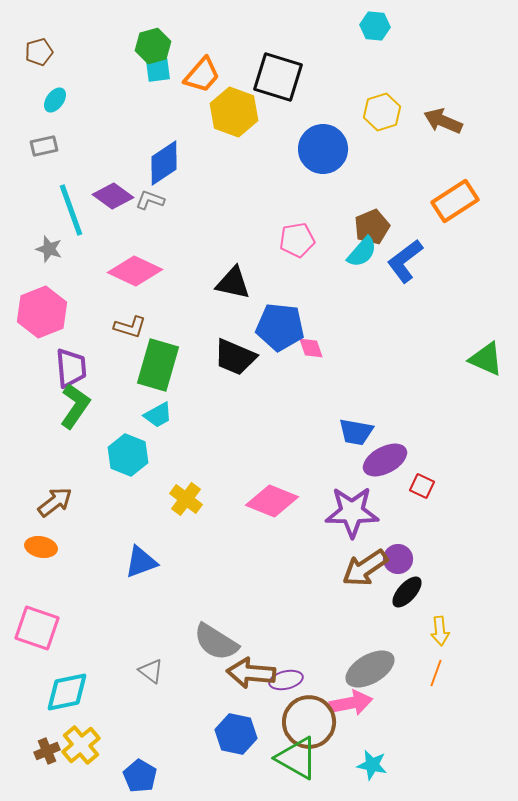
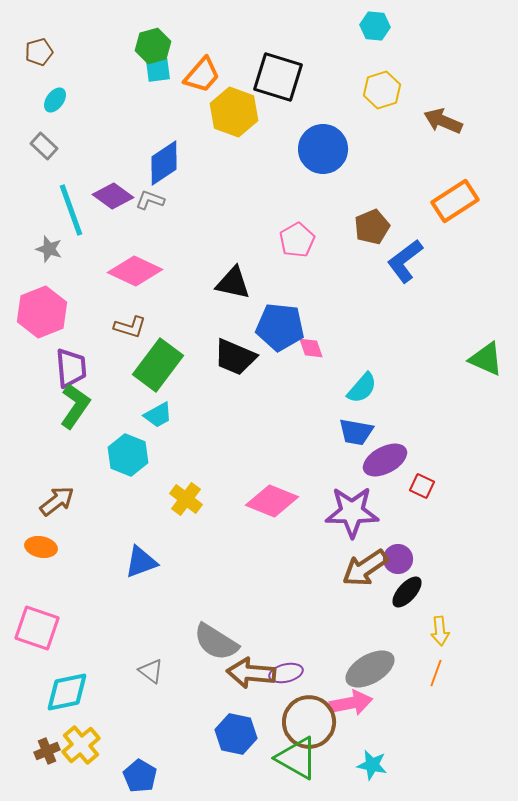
yellow hexagon at (382, 112): moved 22 px up
gray rectangle at (44, 146): rotated 56 degrees clockwise
pink pentagon at (297, 240): rotated 20 degrees counterclockwise
cyan semicircle at (362, 252): moved 136 px down
green rectangle at (158, 365): rotated 21 degrees clockwise
brown arrow at (55, 502): moved 2 px right, 1 px up
purple ellipse at (286, 680): moved 7 px up
